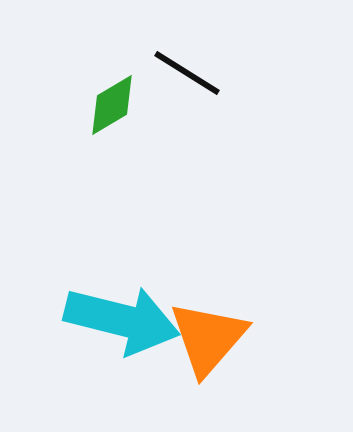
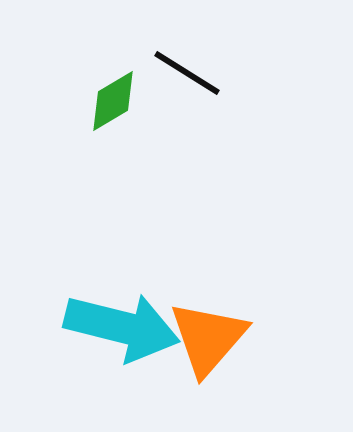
green diamond: moved 1 px right, 4 px up
cyan arrow: moved 7 px down
